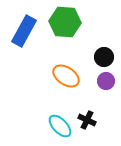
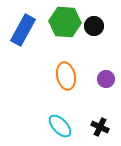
blue rectangle: moved 1 px left, 1 px up
black circle: moved 10 px left, 31 px up
orange ellipse: rotated 44 degrees clockwise
purple circle: moved 2 px up
black cross: moved 13 px right, 7 px down
